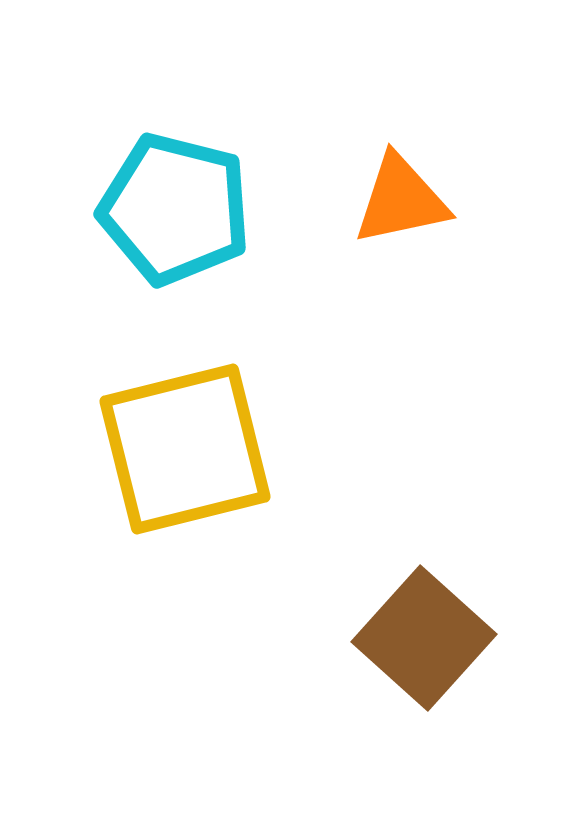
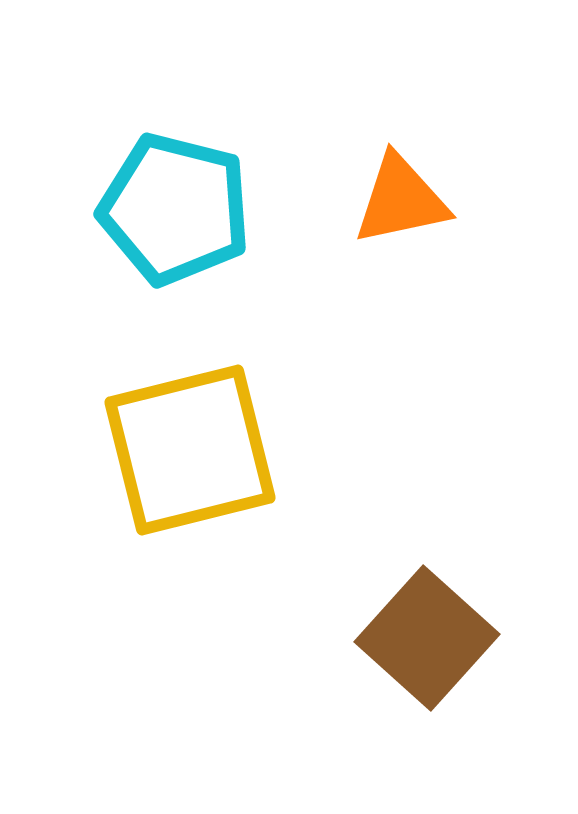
yellow square: moved 5 px right, 1 px down
brown square: moved 3 px right
